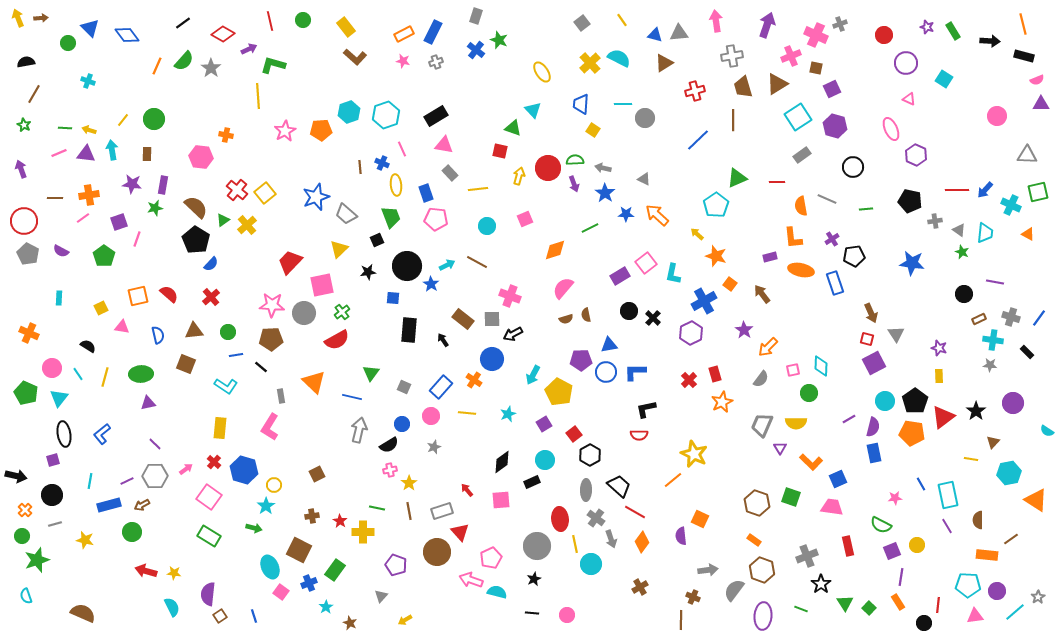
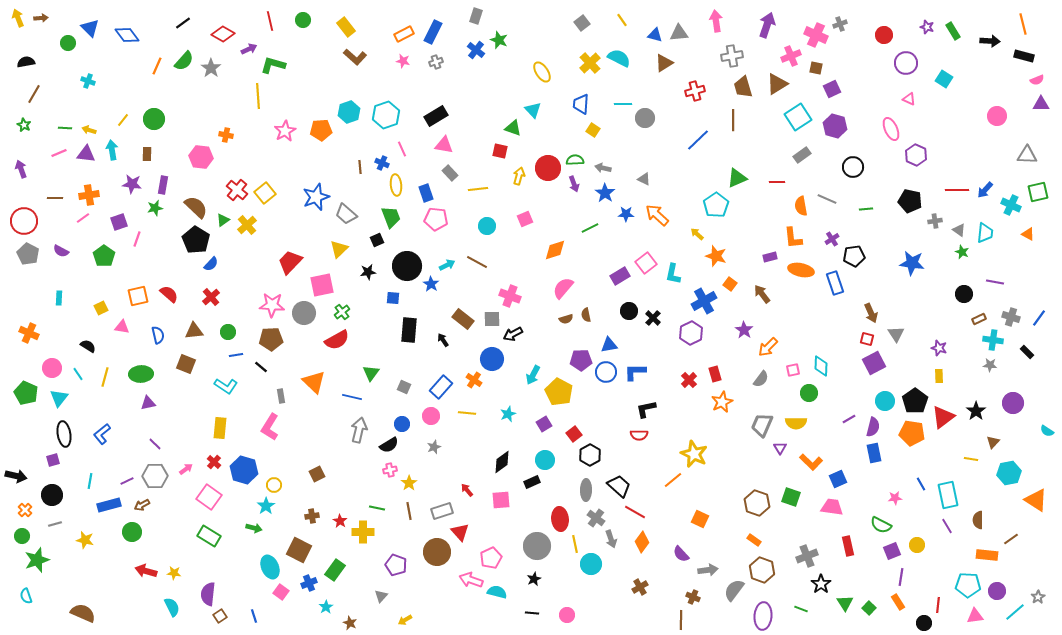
purple semicircle at (681, 536): moved 18 px down; rotated 36 degrees counterclockwise
